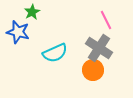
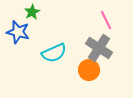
cyan semicircle: moved 1 px left
orange circle: moved 4 px left
